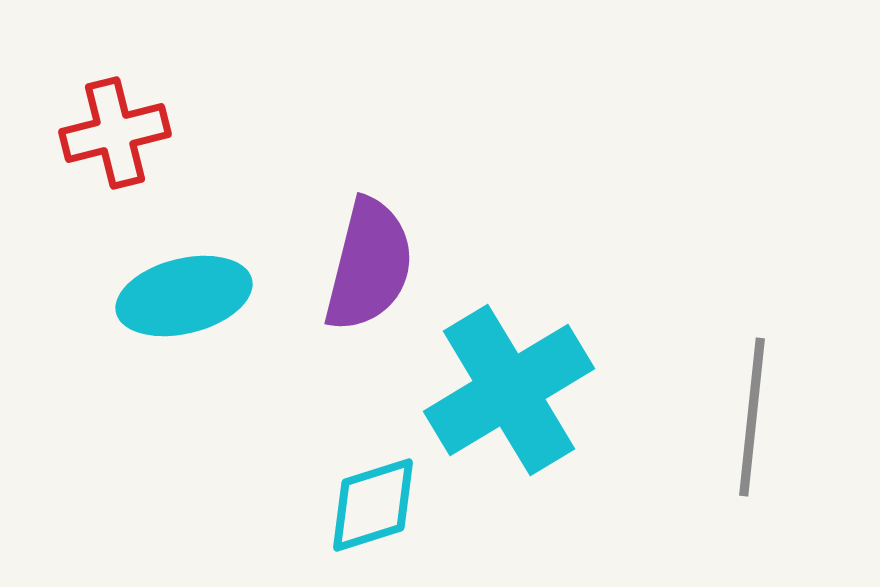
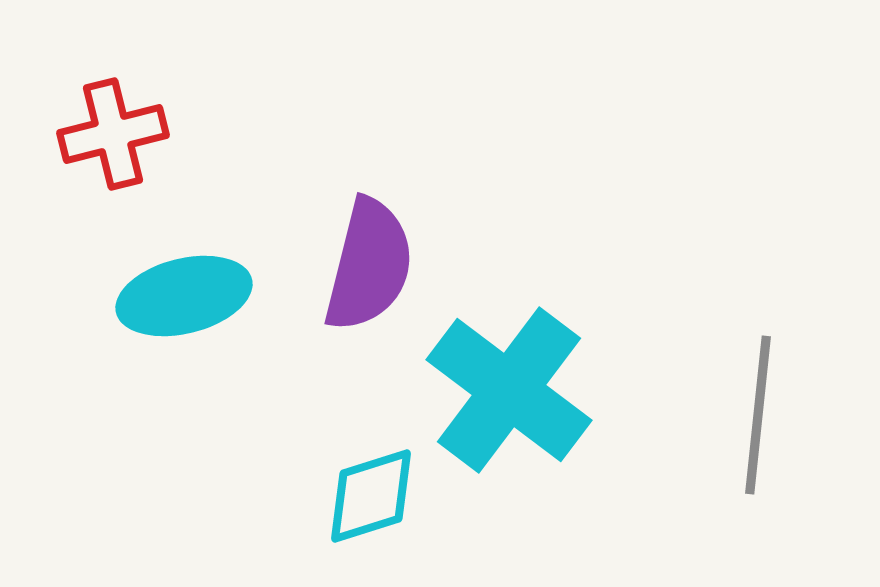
red cross: moved 2 px left, 1 px down
cyan cross: rotated 22 degrees counterclockwise
gray line: moved 6 px right, 2 px up
cyan diamond: moved 2 px left, 9 px up
